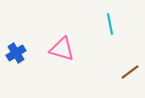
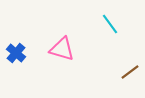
cyan line: rotated 25 degrees counterclockwise
blue cross: rotated 18 degrees counterclockwise
